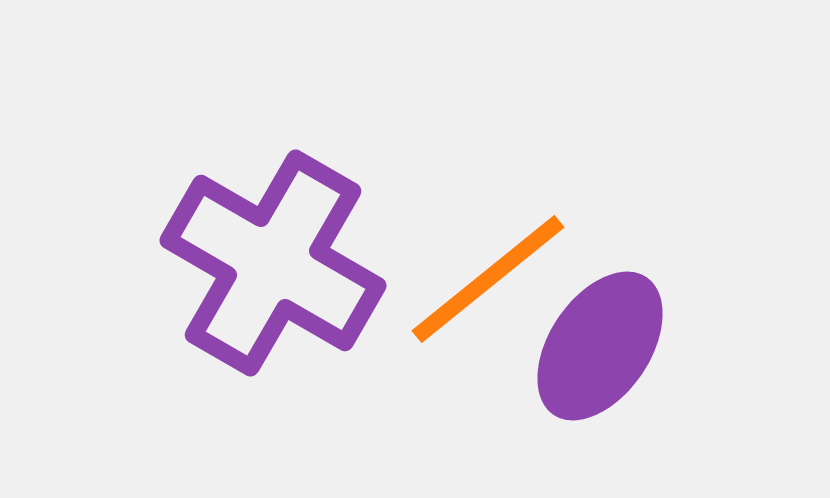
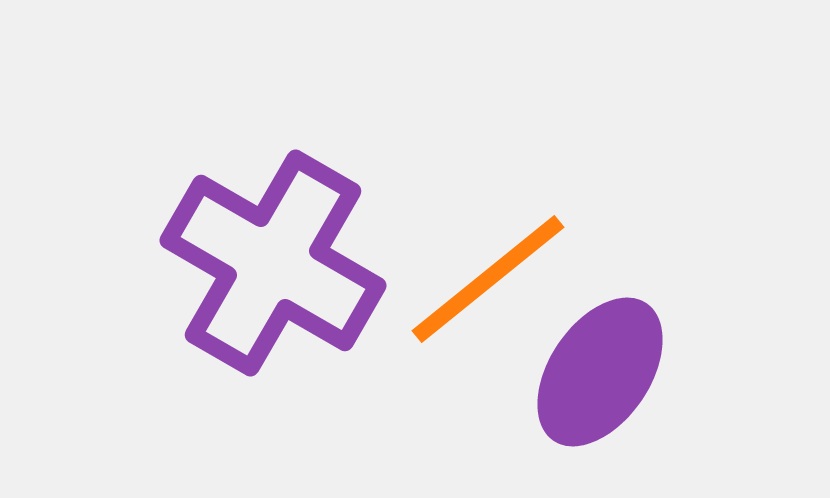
purple ellipse: moved 26 px down
